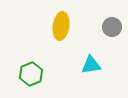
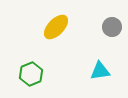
yellow ellipse: moved 5 px left, 1 px down; rotated 36 degrees clockwise
cyan triangle: moved 9 px right, 6 px down
